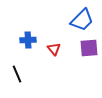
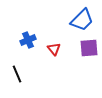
blue cross: rotated 21 degrees counterclockwise
